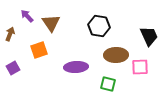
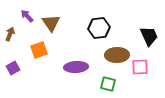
black hexagon: moved 2 px down; rotated 15 degrees counterclockwise
brown ellipse: moved 1 px right
